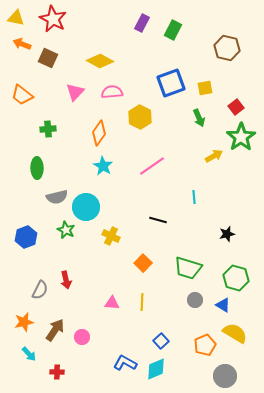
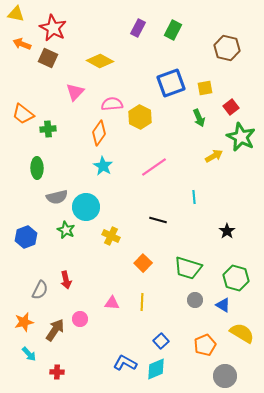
yellow triangle at (16, 18): moved 4 px up
red star at (53, 19): moved 9 px down
purple rectangle at (142, 23): moved 4 px left, 5 px down
pink semicircle at (112, 92): moved 12 px down
orange trapezoid at (22, 95): moved 1 px right, 19 px down
red square at (236, 107): moved 5 px left
green star at (241, 137): rotated 12 degrees counterclockwise
pink line at (152, 166): moved 2 px right, 1 px down
black star at (227, 234): moved 3 px up; rotated 21 degrees counterclockwise
yellow semicircle at (235, 333): moved 7 px right
pink circle at (82, 337): moved 2 px left, 18 px up
